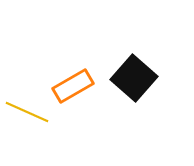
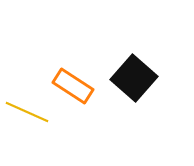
orange rectangle: rotated 63 degrees clockwise
